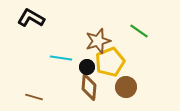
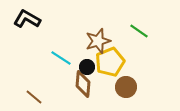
black L-shape: moved 4 px left, 1 px down
cyan line: rotated 25 degrees clockwise
brown diamond: moved 6 px left, 3 px up
brown line: rotated 24 degrees clockwise
